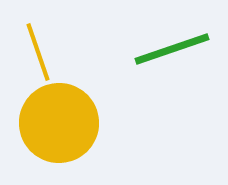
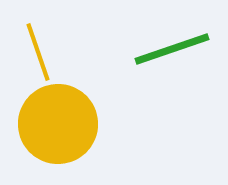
yellow circle: moved 1 px left, 1 px down
